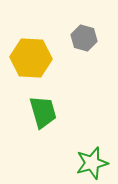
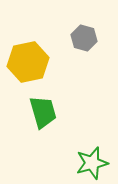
yellow hexagon: moved 3 px left, 4 px down; rotated 15 degrees counterclockwise
